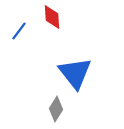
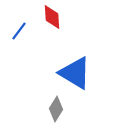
blue triangle: rotated 21 degrees counterclockwise
